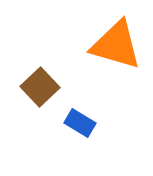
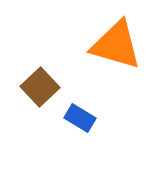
blue rectangle: moved 5 px up
